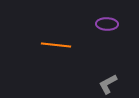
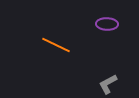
orange line: rotated 20 degrees clockwise
